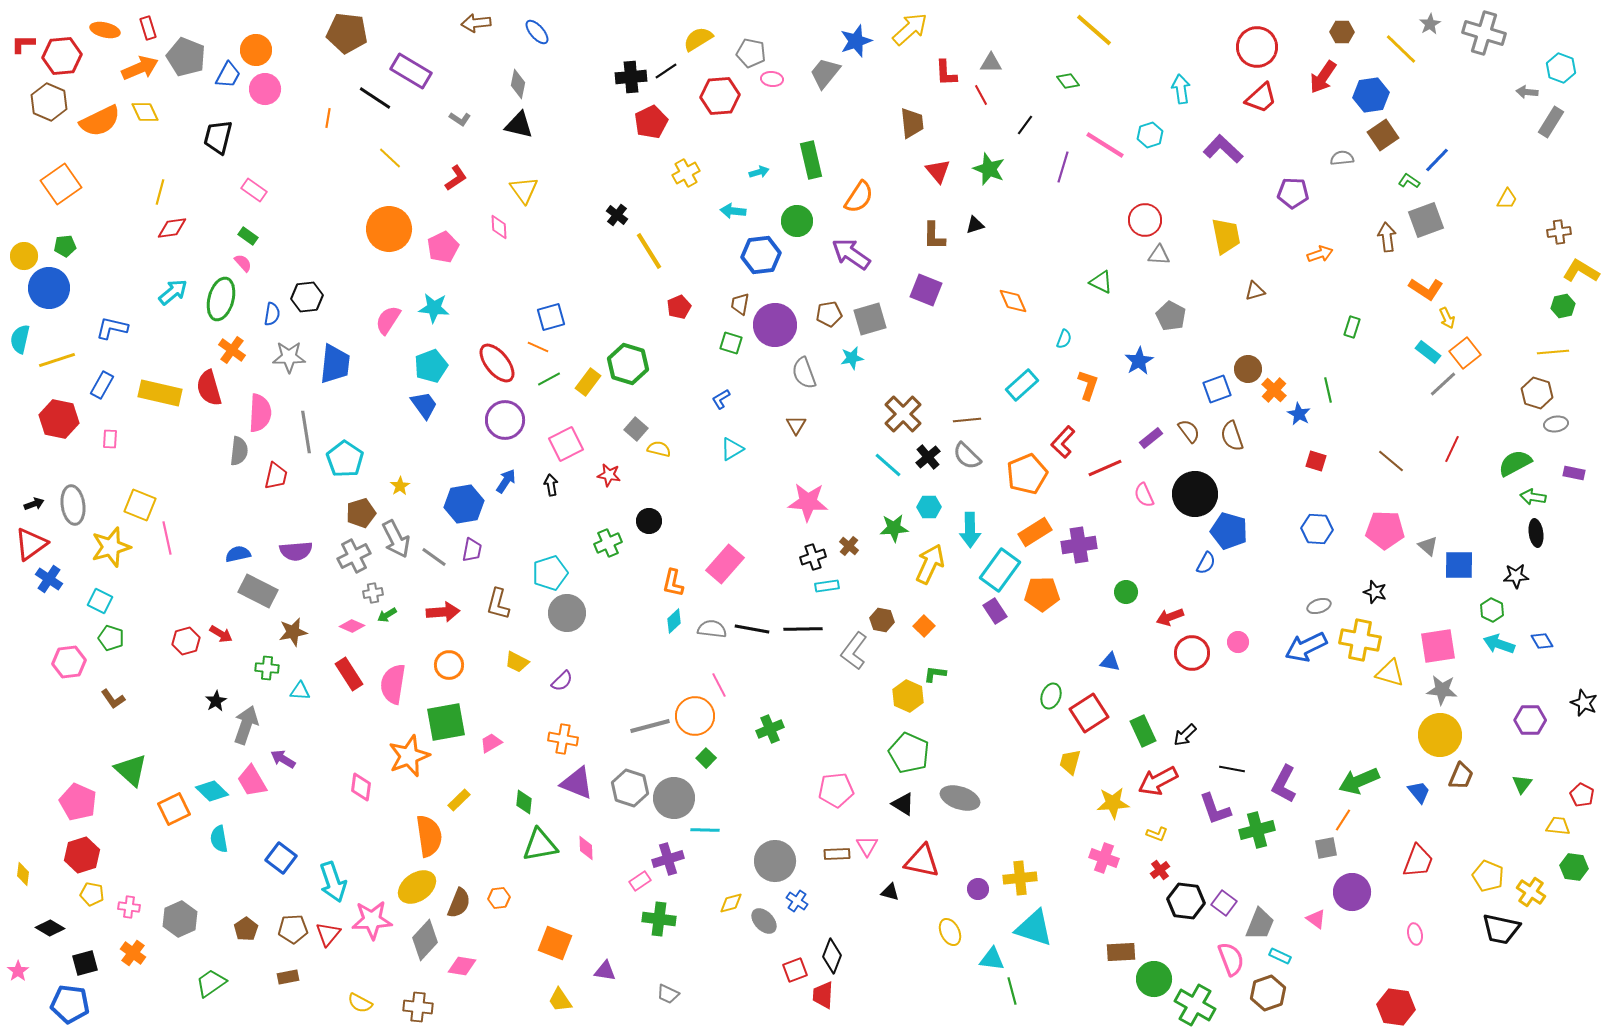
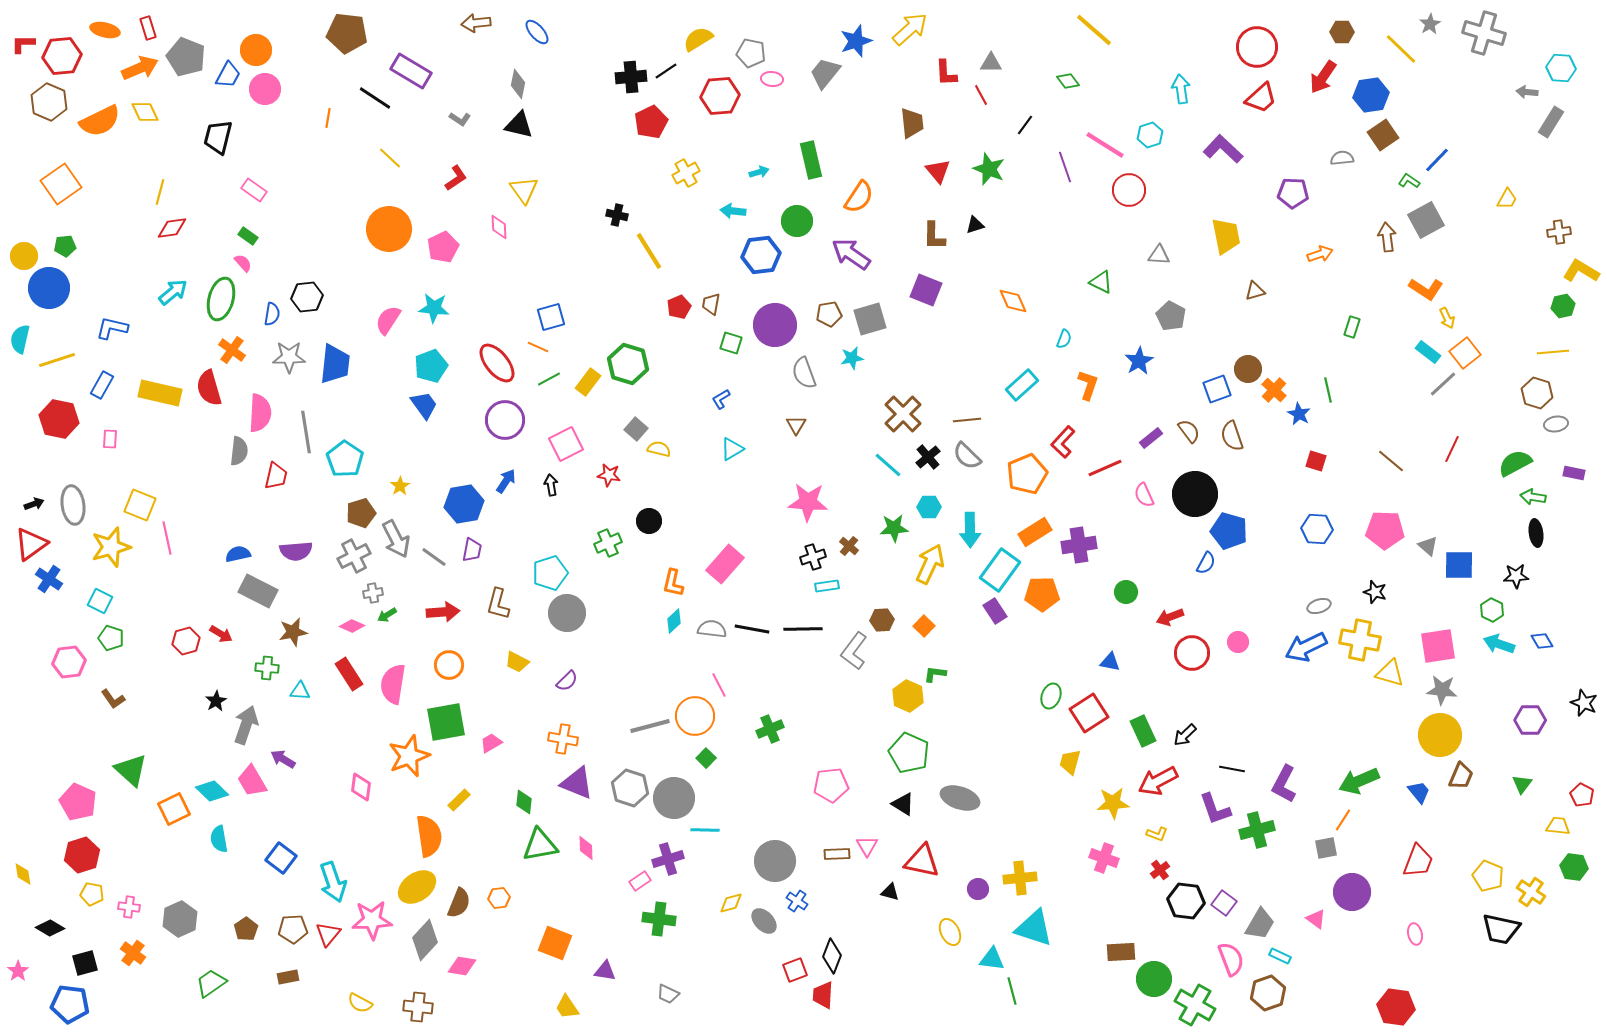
cyan hexagon at (1561, 68): rotated 16 degrees counterclockwise
purple line at (1063, 167): moved 2 px right; rotated 36 degrees counterclockwise
black cross at (617, 215): rotated 25 degrees counterclockwise
red circle at (1145, 220): moved 16 px left, 30 px up
gray square at (1426, 220): rotated 9 degrees counterclockwise
brown trapezoid at (740, 304): moved 29 px left
brown hexagon at (882, 620): rotated 15 degrees counterclockwise
purple semicircle at (562, 681): moved 5 px right
pink pentagon at (836, 790): moved 5 px left, 5 px up
yellow diamond at (23, 874): rotated 15 degrees counterclockwise
gray trapezoid at (1260, 924): rotated 8 degrees clockwise
yellow trapezoid at (560, 1000): moved 7 px right, 7 px down
